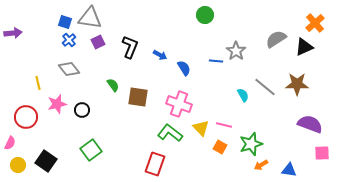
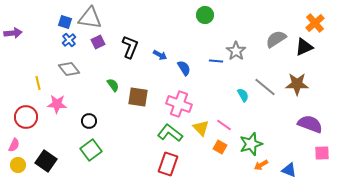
pink star: rotated 18 degrees clockwise
black circle: moved 7 px right, 11 px down
pink line: rotated 21 degrees clockwise
pink semicircle: moved 4 px right, 2 px down
red rectangle: moved 13 px right
blue triangle: rotated 14 degrees clockwise
